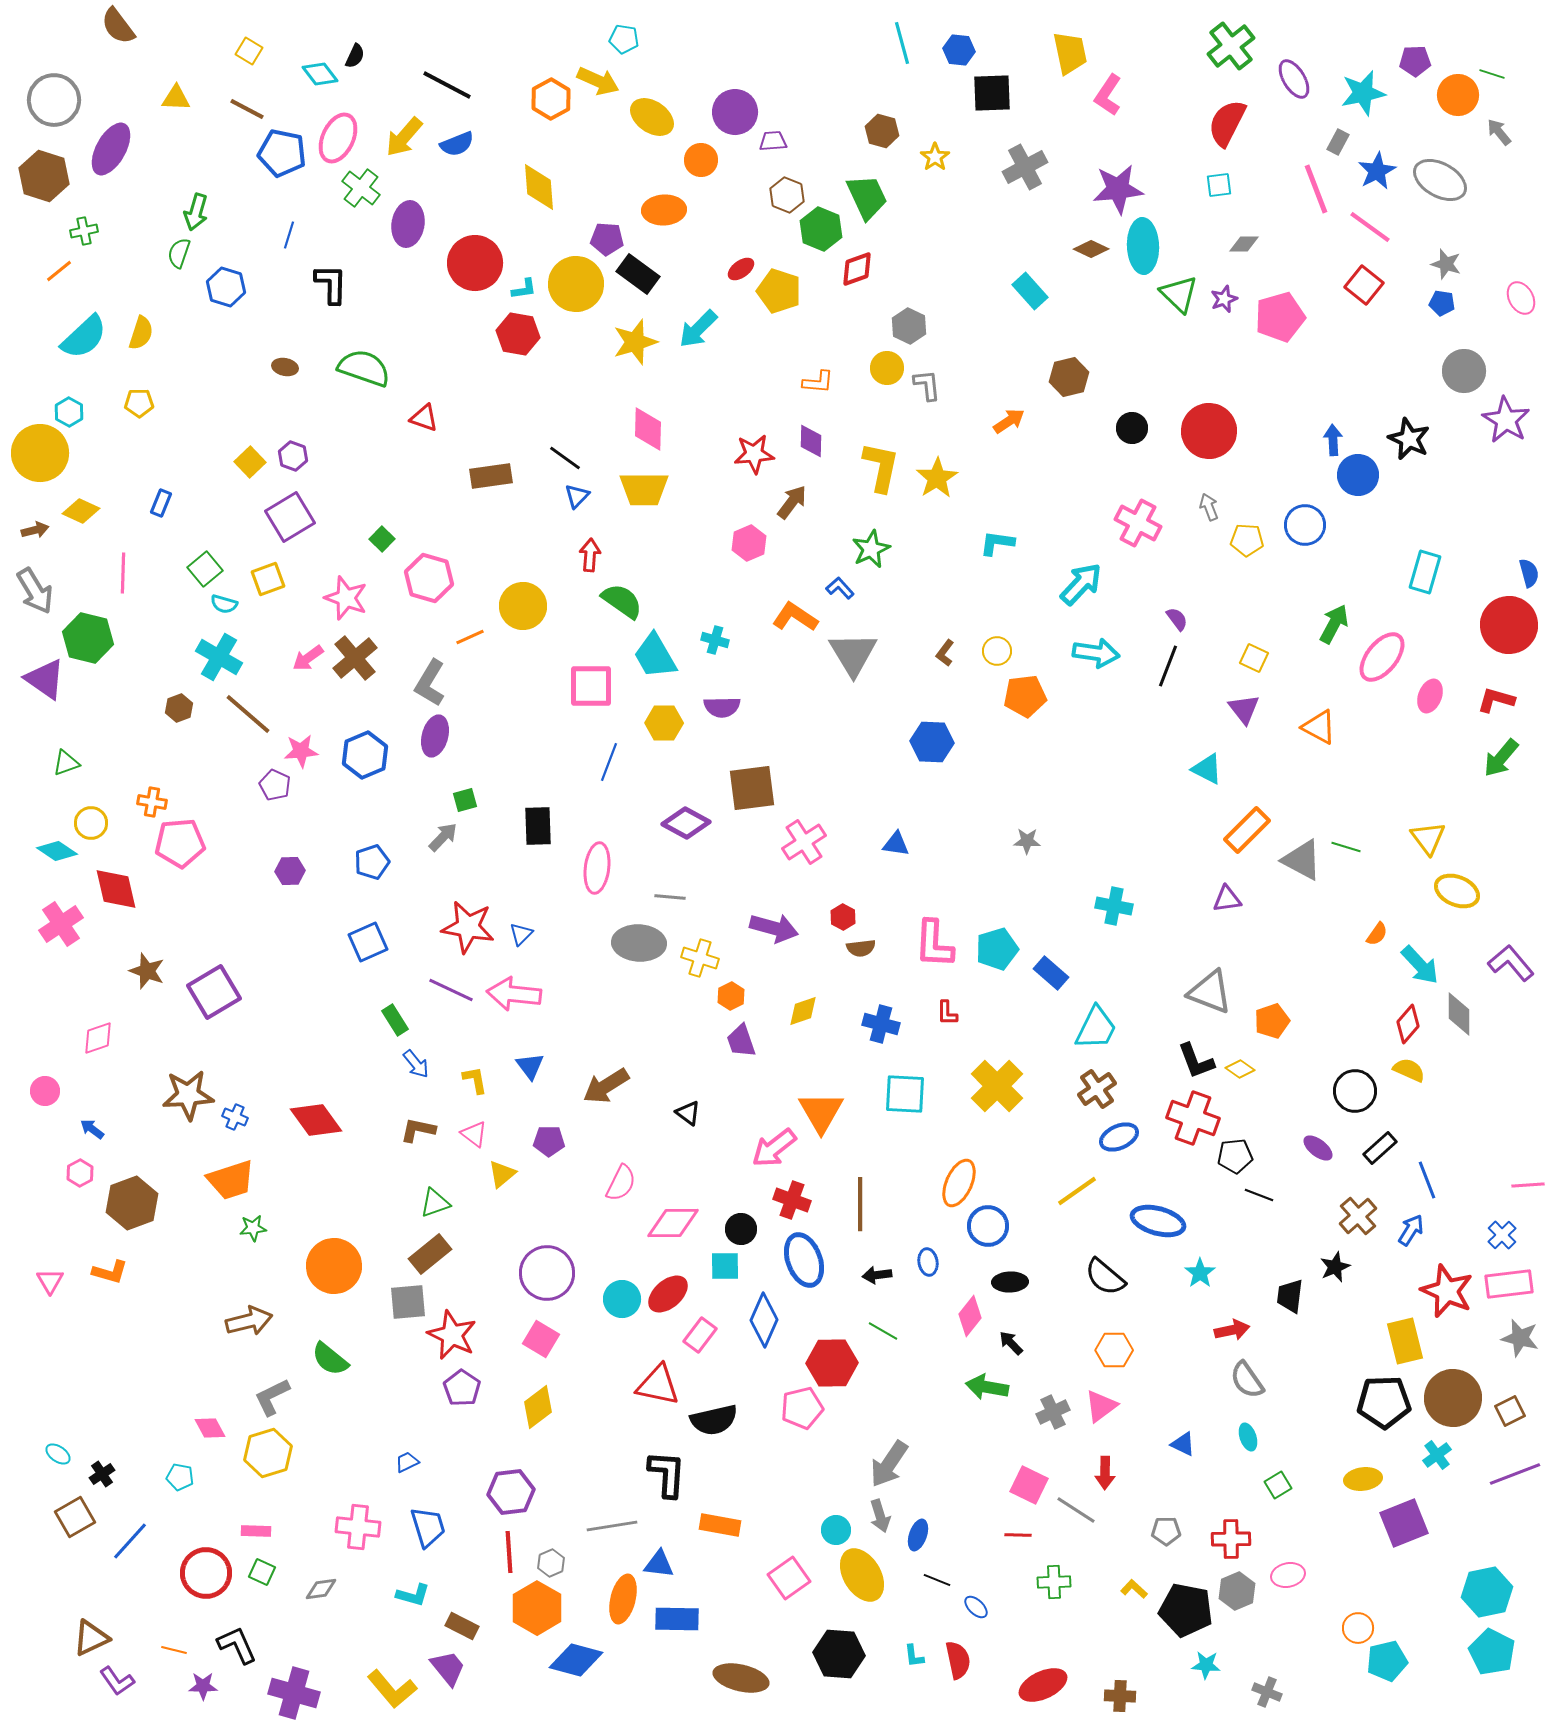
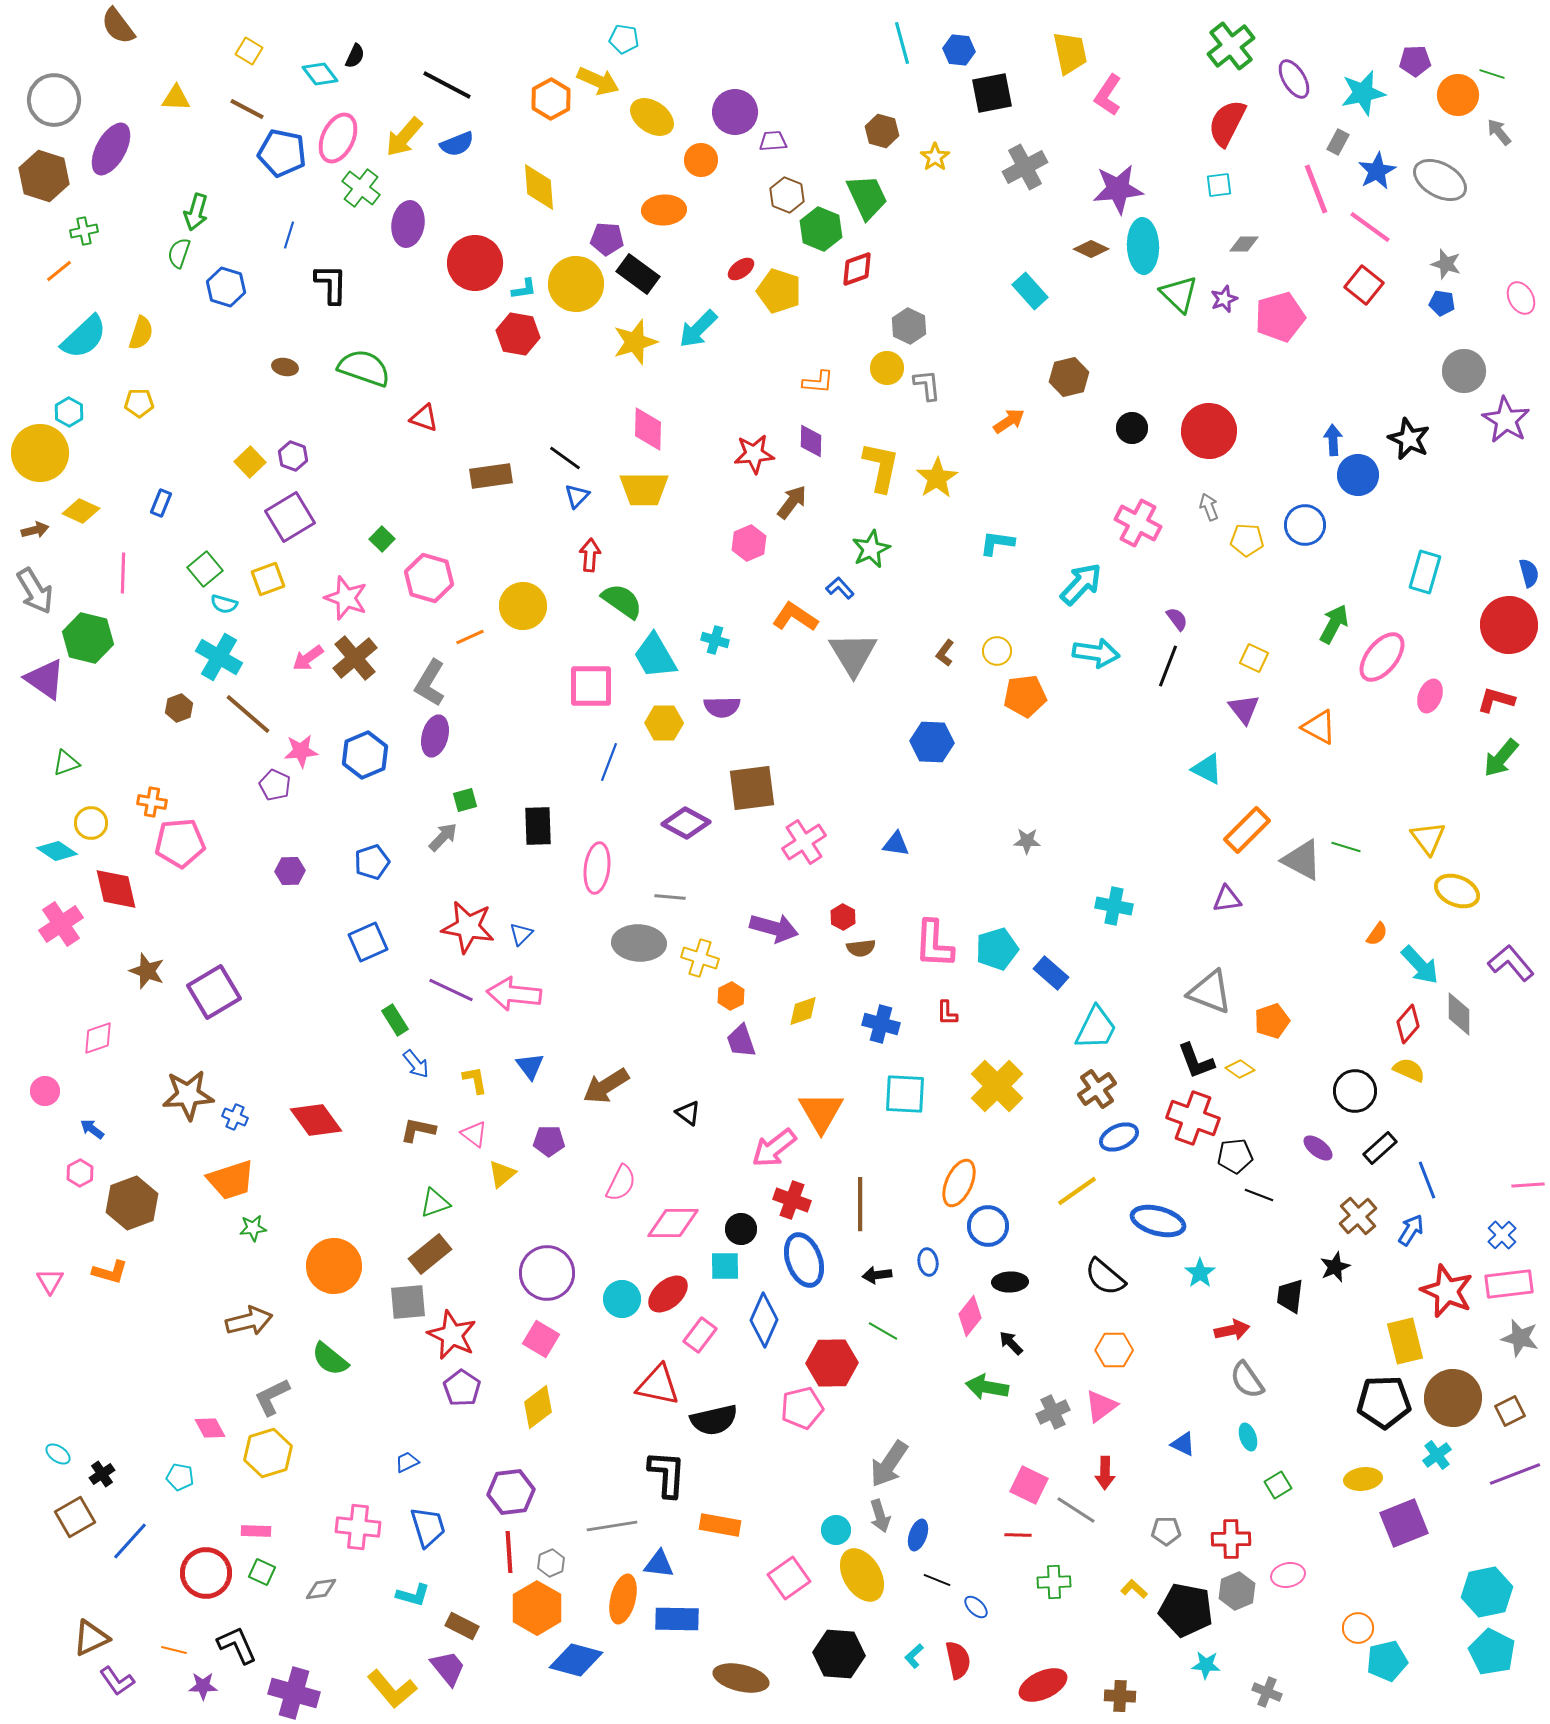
black square at (992, 93): rotated 9 degrees counterclockwise
cyan L-shape at (914, 1656): rotated 55 degrees clockwise
